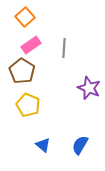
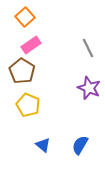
gray line: moved 24 px right; rotated 30 degrees counterclockwise
